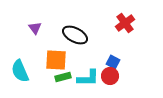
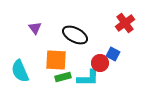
blue square: moved 8 px up
red circle: moved 10 px left, 13 px up
